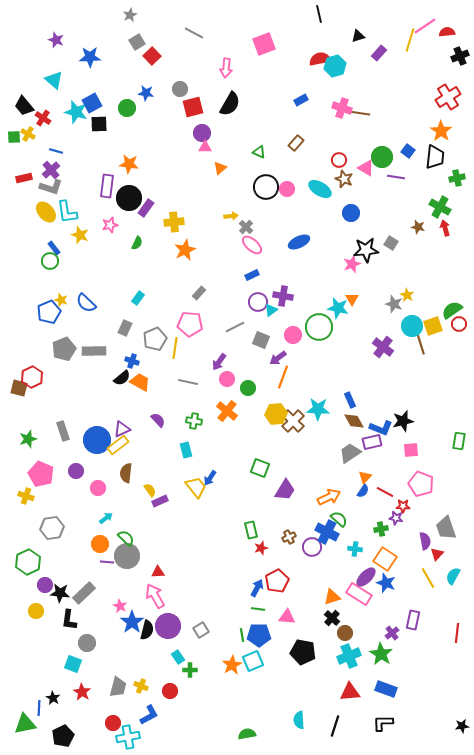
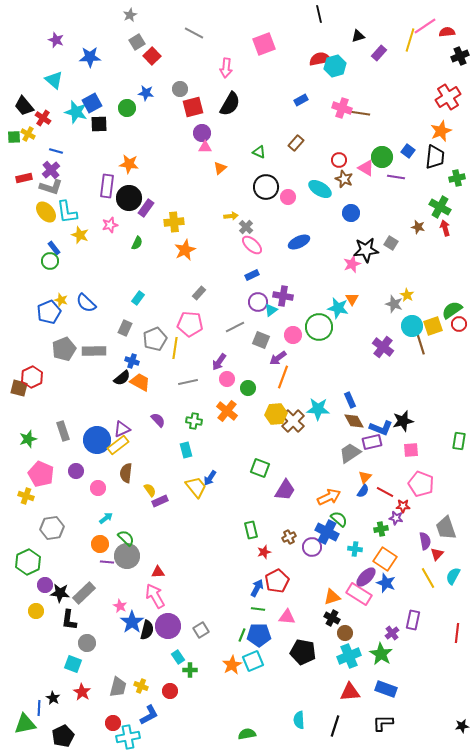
orange star at (441, 131): rotated 15 degrees clockwise
pink circle at (287, 189): moved 1 px right, 8 px down
gray line at (188, 382): rotated 24 degrees counterclockwise
red star at (261, 548): moved 3 px right, 4 px down
black cross at (332, 618): rotated 14 degrees counterclockwise
green line at (242, 635): rotated 32 degrees clockwise
